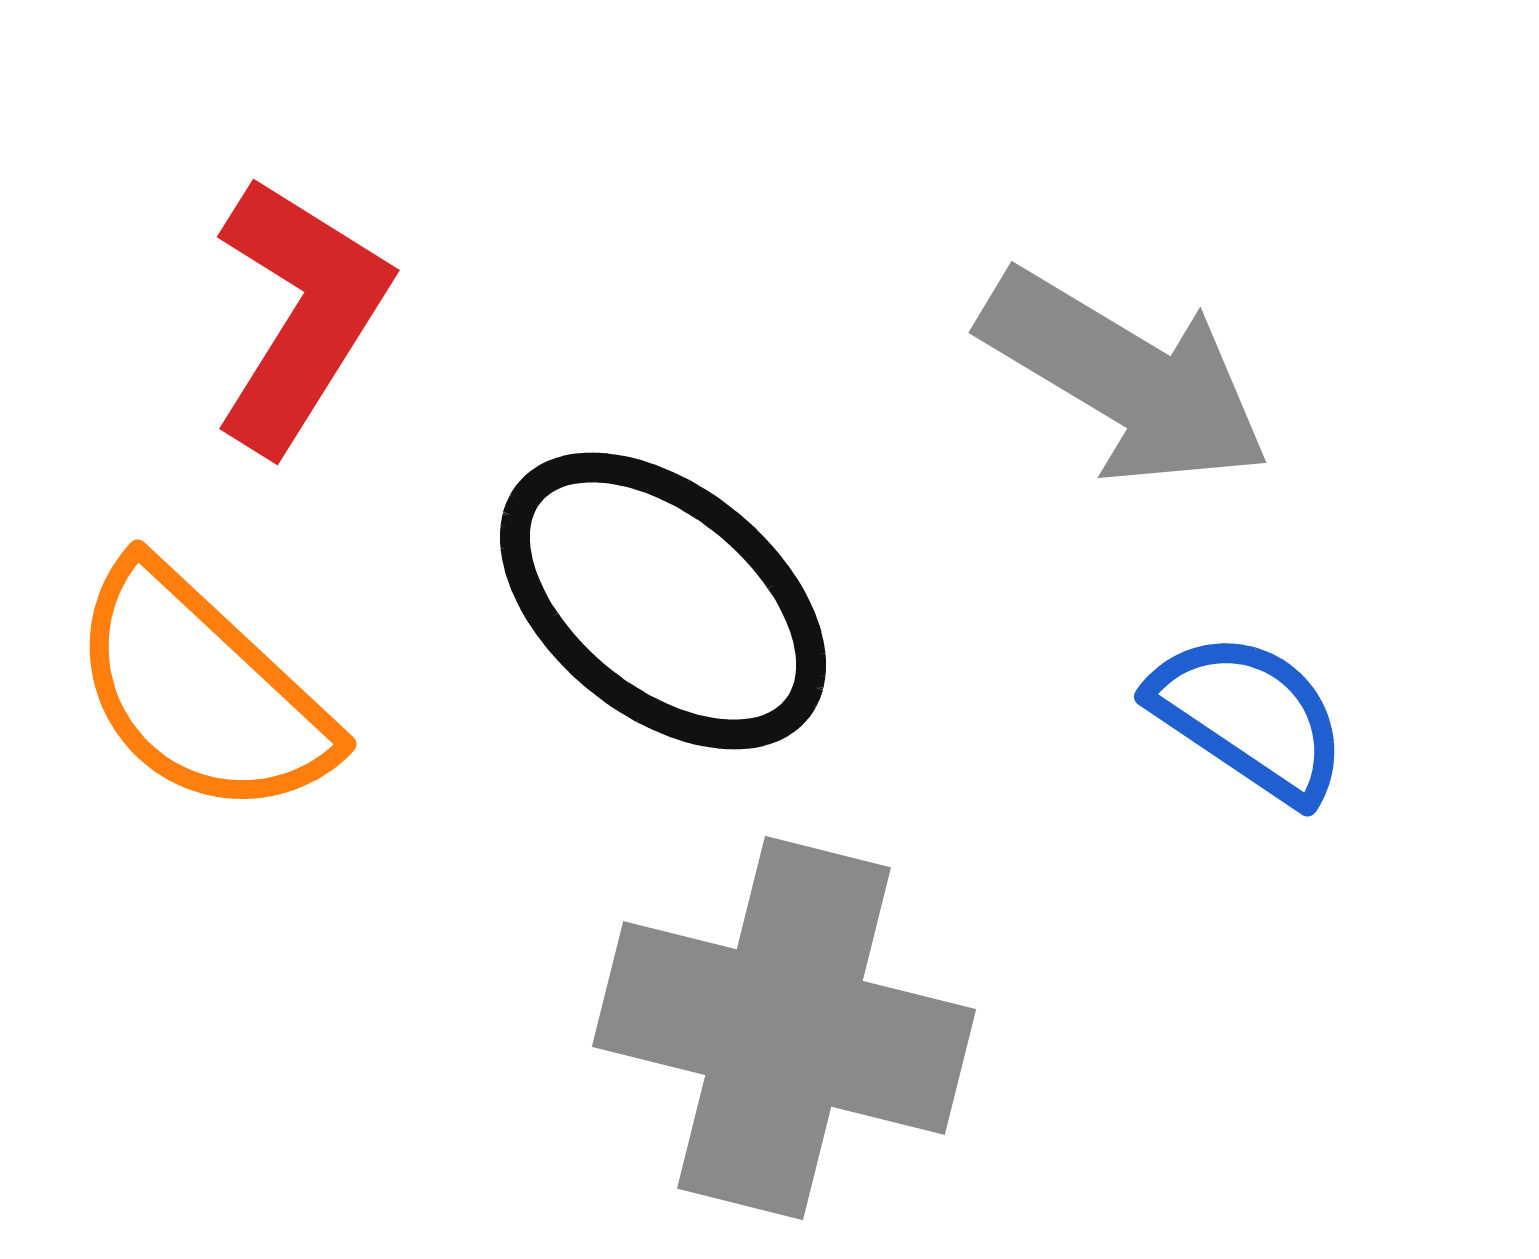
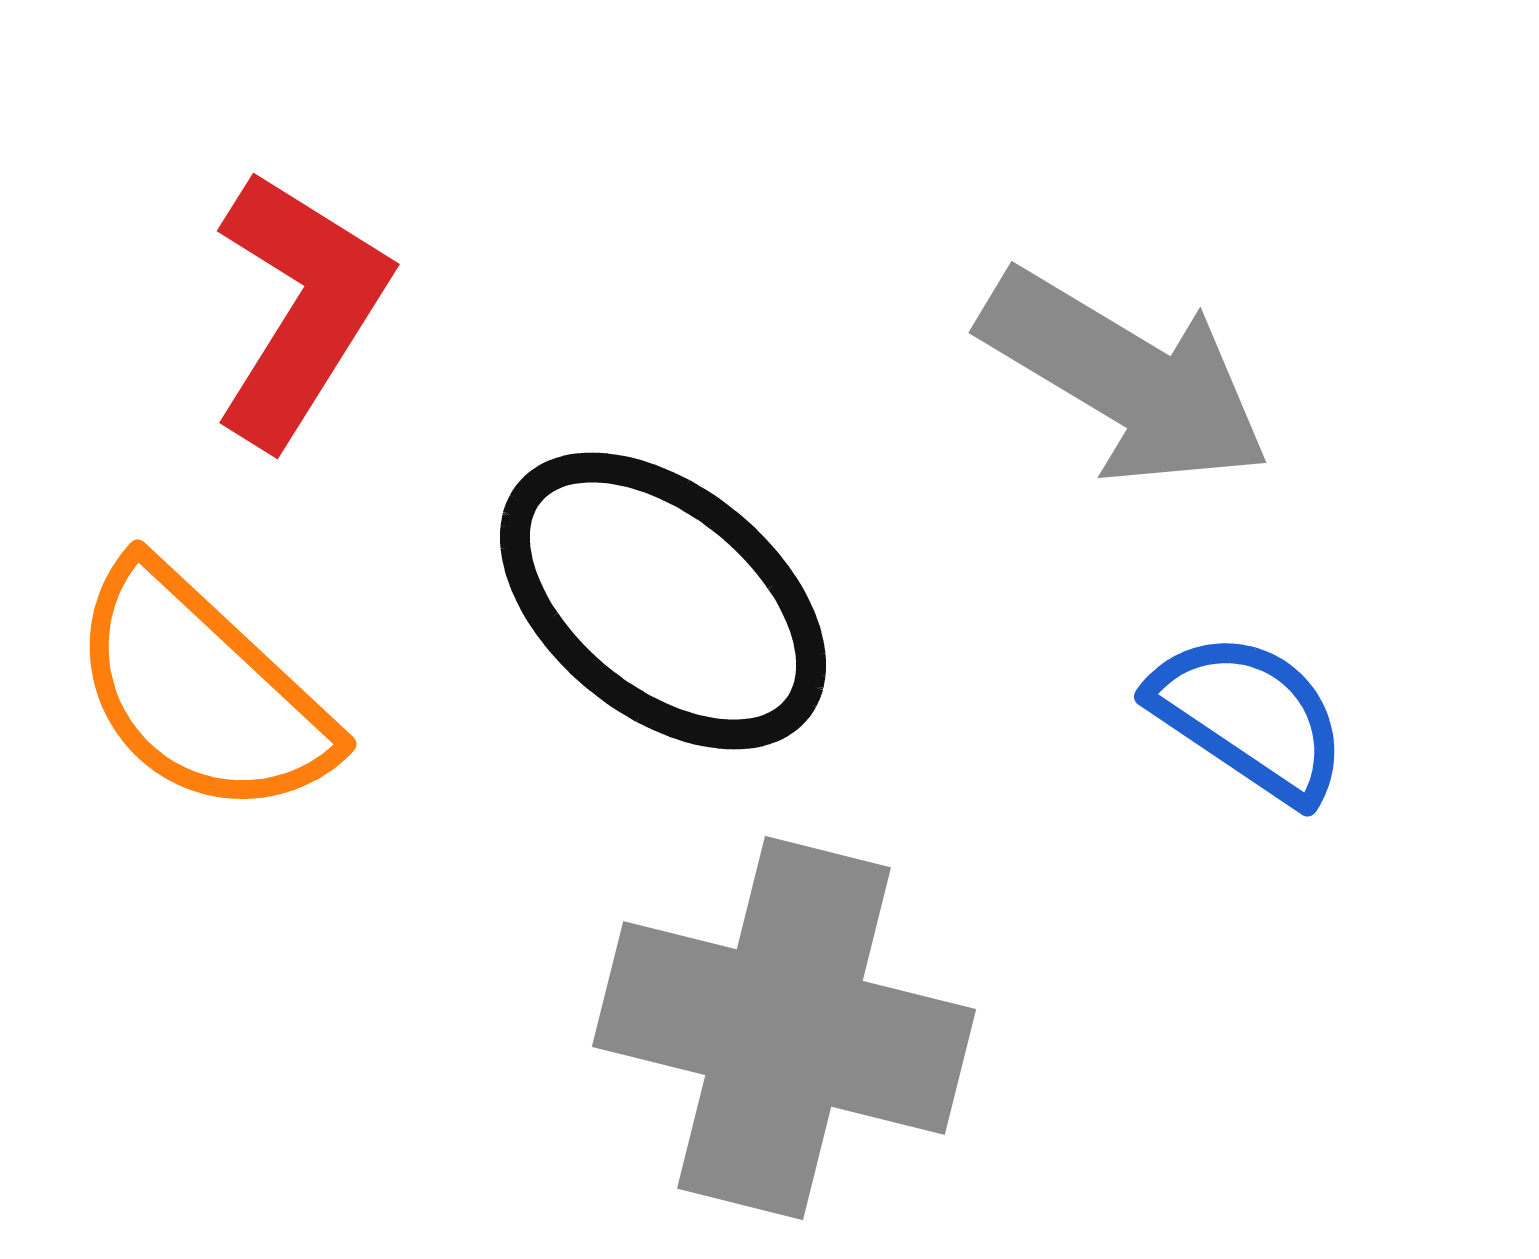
red L-shape: moved 6 px up
